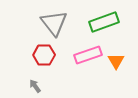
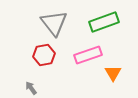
red hexagon: rotated 10 degrees counterclockwise
orange triangle: moved 3 px left, 12 px down
gray arrow: moved 4 px left, 2 px down
